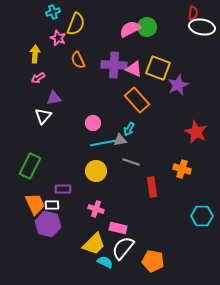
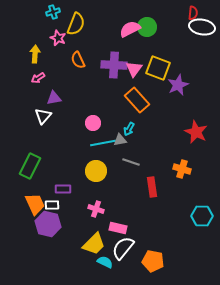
pink triangle: rotated 42 degrees clockwise
